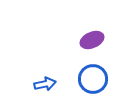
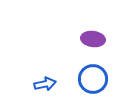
purple ellipse: moved 1 px right, 1 px up; rotated 30 degrees clockwise
